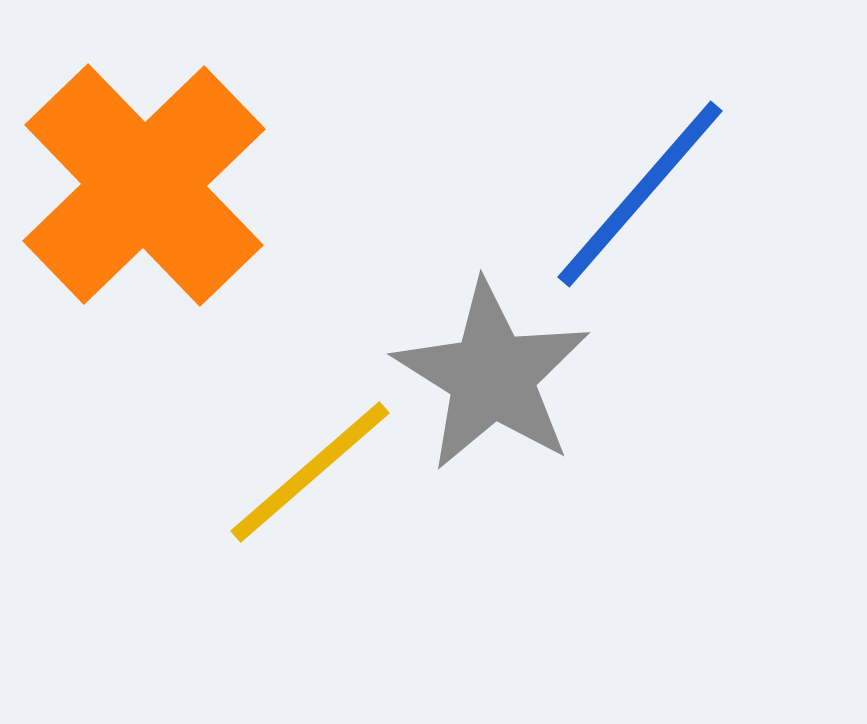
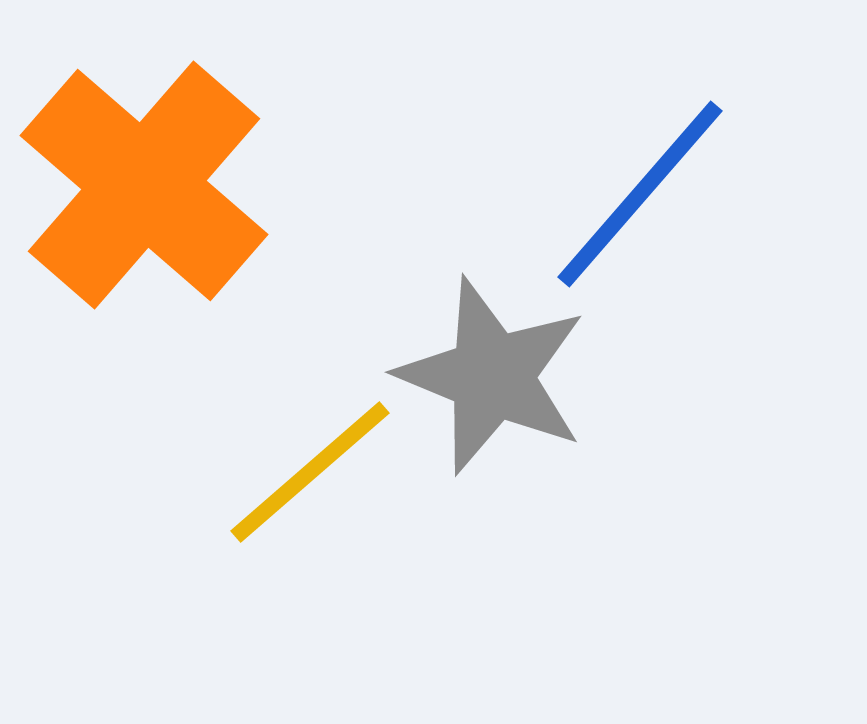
orange cross: rotated 5 degrees counterclockwise
gray star: rotated 10 degrees counterclockwise
